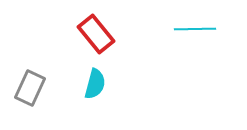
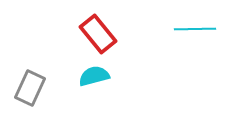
red rectangle: moved 2 px right
cyan semicircle: moved 1 px left, 8 px up; rotated 120 degrees counterclockwise
